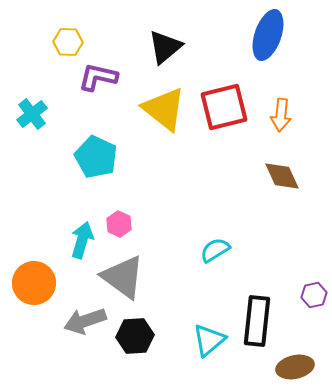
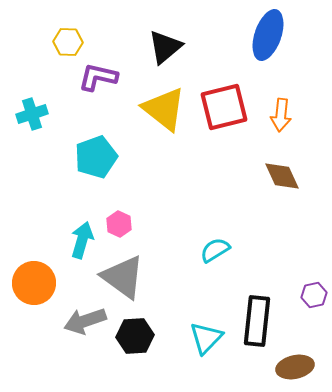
cyan cross: rotated 20 degrees clockwise
cyan pentagon: rotated 27 degrees clockwise
cyan triangle: moved 3 px left, 2 px up; rotated 6 degrees counterclockwise
